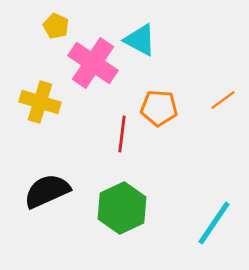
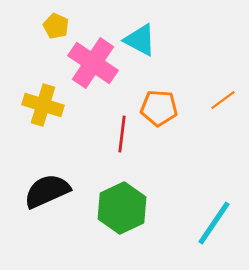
yellow cross: moved 3 px right, 3 px down
